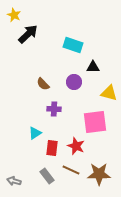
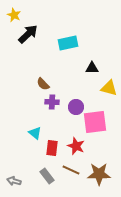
cyan rectangle: moved 5 px left, 2 px up; rotated 30 degrees counterclockwise
black triangle: moved 1 px left, 1 px down
purple circle: moved 2 px right, 25 px down
yellow triangle: moved 5 px up
purple cross: moved 2 px left, 7 px up
cyan triangle: rotated 48 degrees counterclockwise
